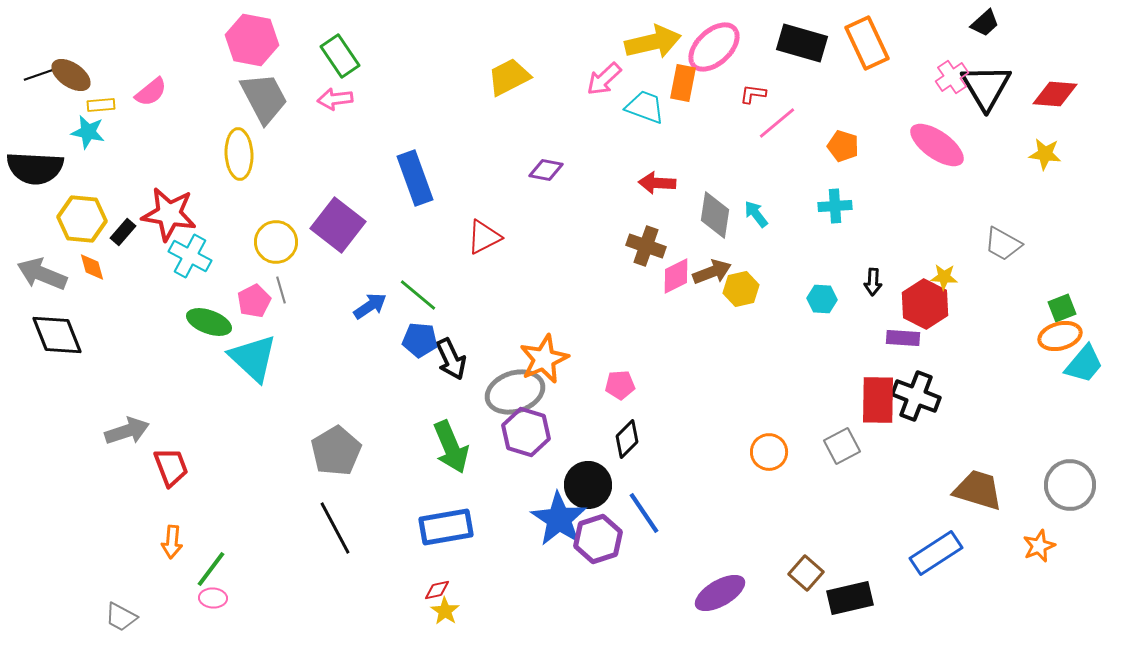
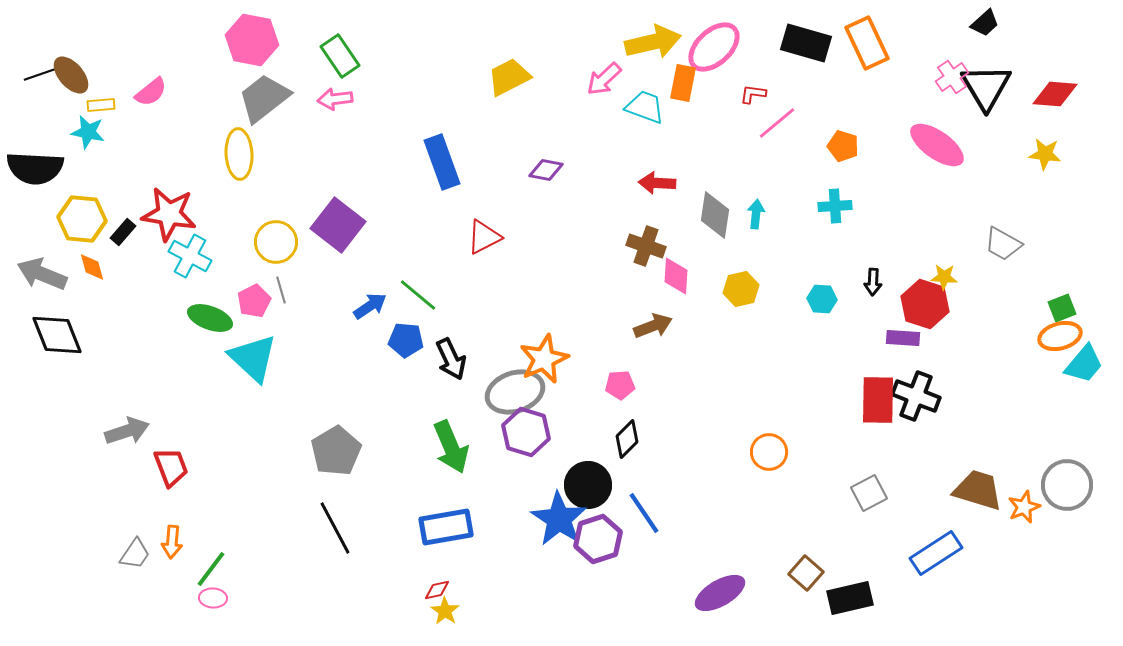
black rectangle at (802, 43): moved 4 px right
brown ellipse at (71, 75): rotated 15 degrees clockwise
gray trapezoid at (264, 98): rotated 100 degrees counterclockwise
blue rectangle at (415, 178): moved 27 px right, 16 px up
cyan arrow at (756, 214): rotated 44 degrees clockwise
brown arrow at (712, 272): moved 59 px left, 54 px down
pink diamond at (676, 276): rotated 60 degrees counterclockwise
red hexagon at (925, 304): rotated 9 degrees counterclockwise
green ellipse at (209, 322): moved 1 px right, 4 px up
blue pentagon at (420, 340): moved 14 px left
gray square at (842, 446): moved 27 px right, 47 px down
gray circle at (1070, 485): moved 3 px left
orange star at (1039, 546): moved 15 px left, 39 px up
gray trapezoid at (121, 617): moved 14 px right, 63 px up; rotated 84 degrees counterclockwise
